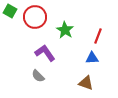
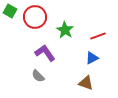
red line: rotated 49 degrees clockwise
blue triangle: rotated 24 degrees counterclockwise
